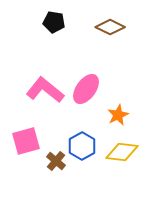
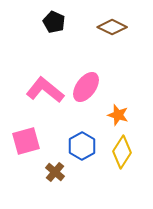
black pentagon: rotated 15 degrees clockwise
brown diamond: moved 2 px right
pink ellipse: moved 2 px up
orange star: rotated 30 degrees counterclockwise
yellow diamond: rotated 64 degrees counterclockwise
brown cross: moved 1 px left, 11 px down
